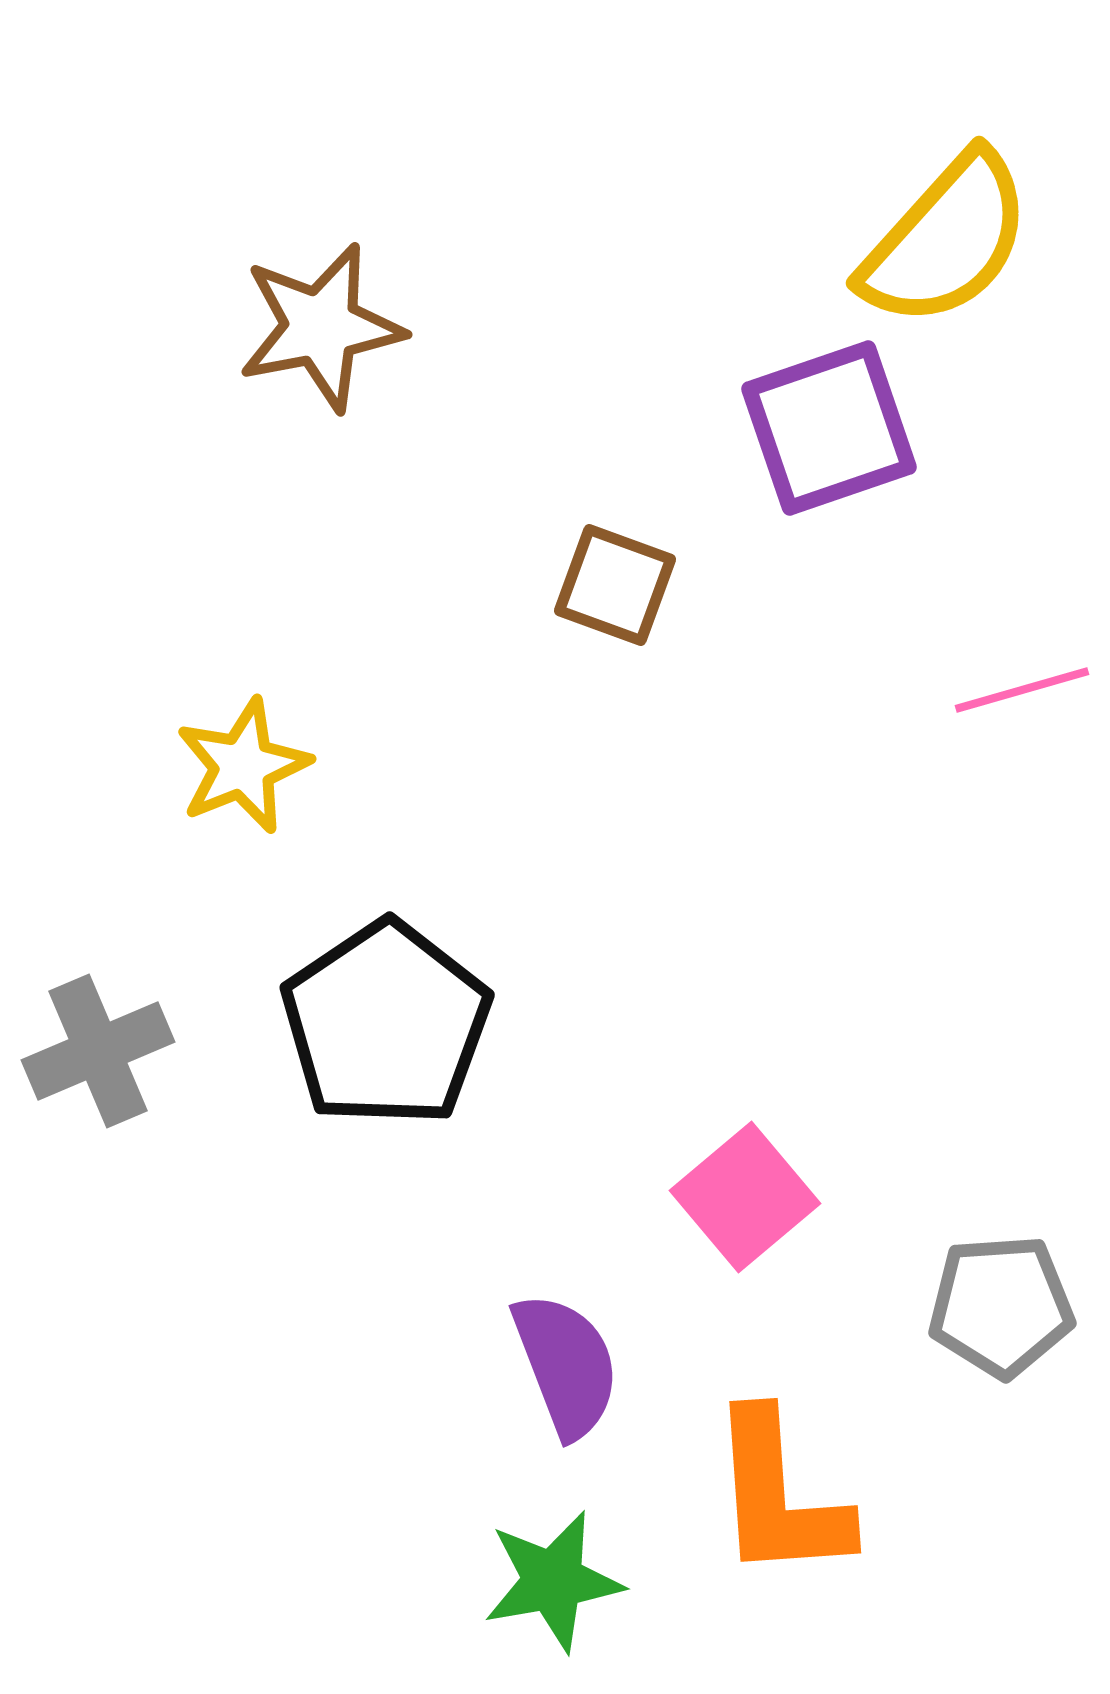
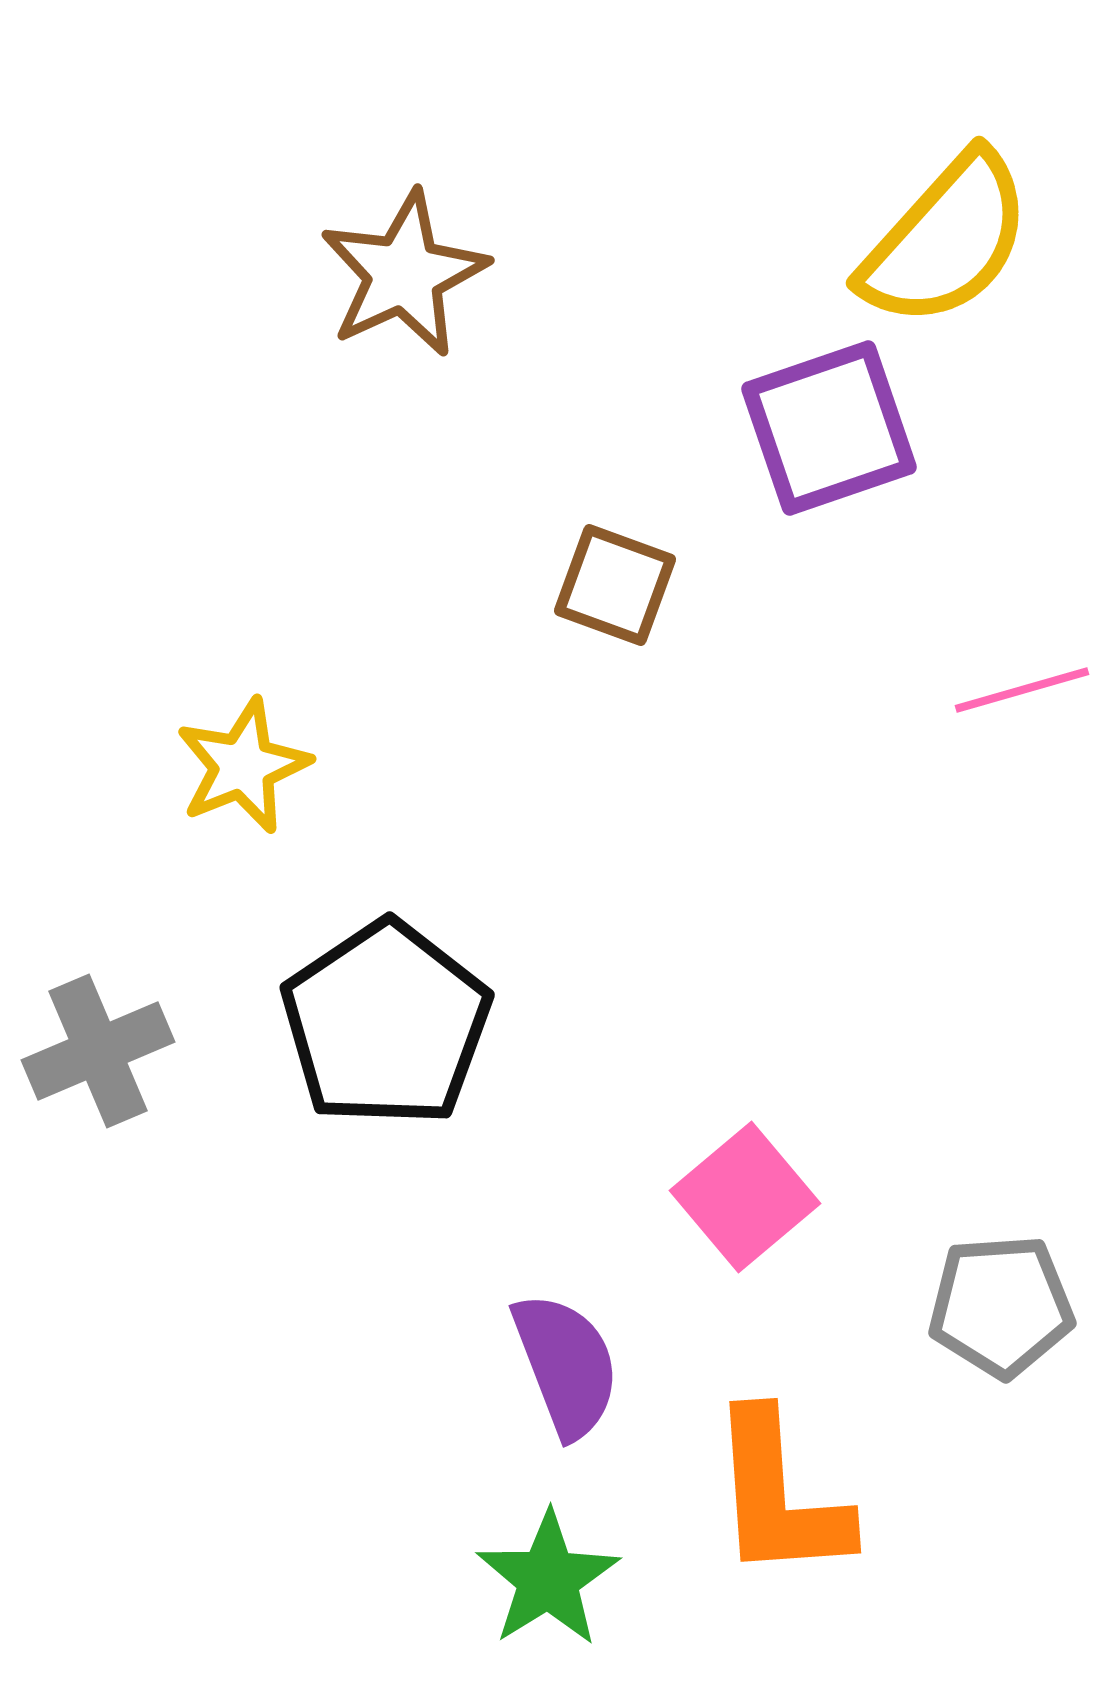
brown star: moved 83 px right, 53 px up; rotated 14 degrees counterclockwise
green star: moved 5 px left, 2 px up; rotated 22 degrees counterclockwise
